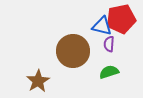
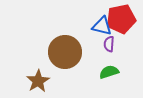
brown circle: moved 8 px left, 1 px down
